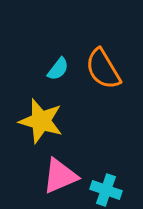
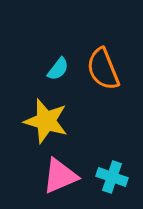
orange semicircle: rotated 9 degrees clockwise
yellow star: moved 5 px right
cyan cross: moved 6 px right, 13 px up
